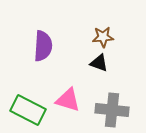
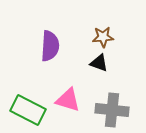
purple semicircle: moved 7 px right
